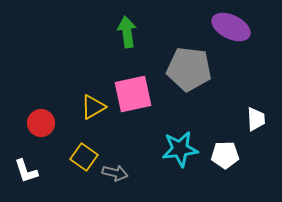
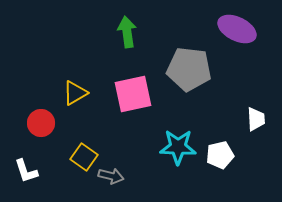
purple ellipse: moved 6 px right, 2 px down
yellow triangle: moved 18 px left, 14 px up
cyan star: moved 2 px left, 2 px up; rotated 9 degrees clockwise
white pentagon: moved 5 px left; rotated 12 degrees counterclockwise
gray arrow: moved 4 px left, 3 px down
